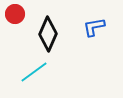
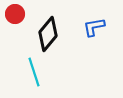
black diamond: rotated 16 degrees clockwise
cyan line: rotated 72 degrees counterclockwise
